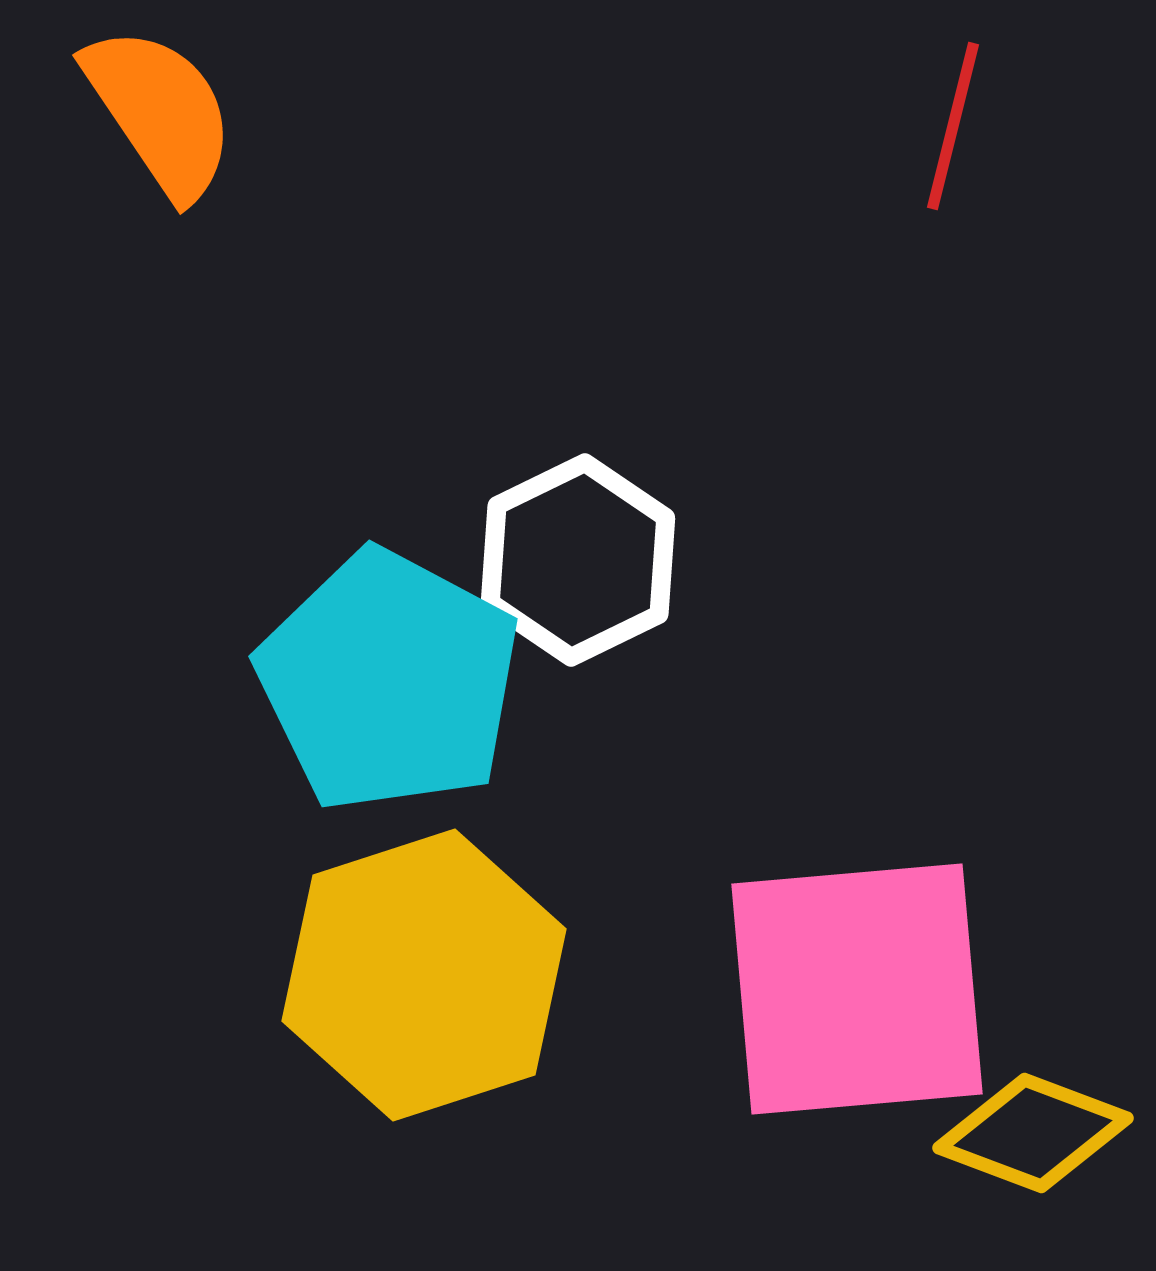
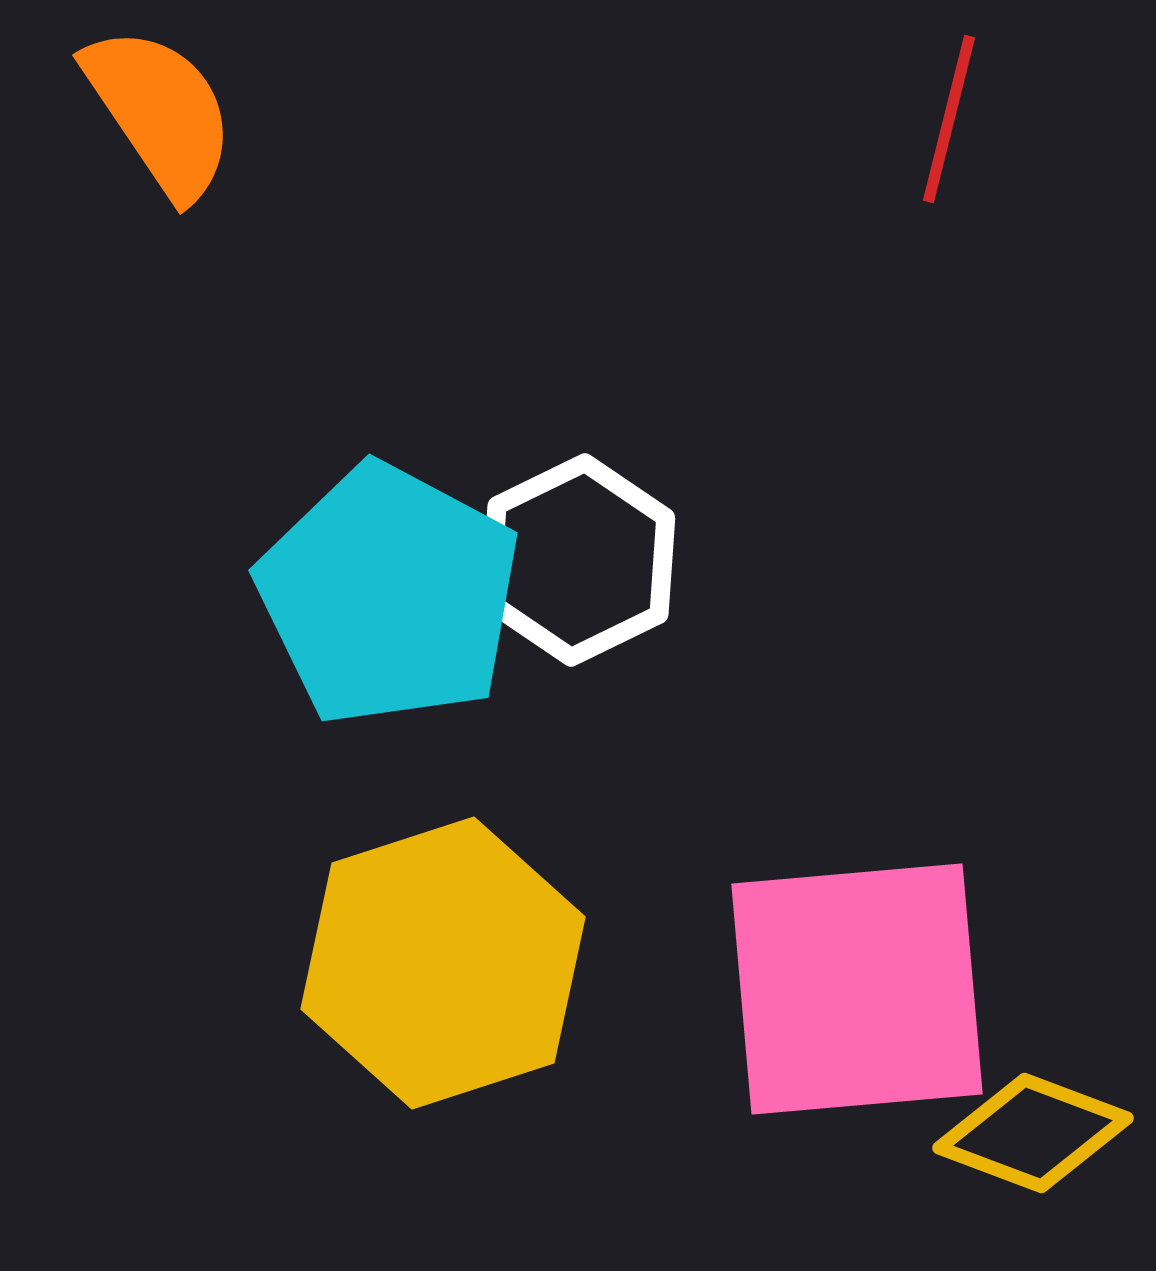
red line: moved 4 px left, 7 px up
cyan pentagon: moved 86 px up
yellow hexagon: moved 19 px right, 12 px up
